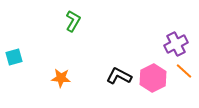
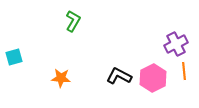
orange line: rotated 42 degrees clockwise
